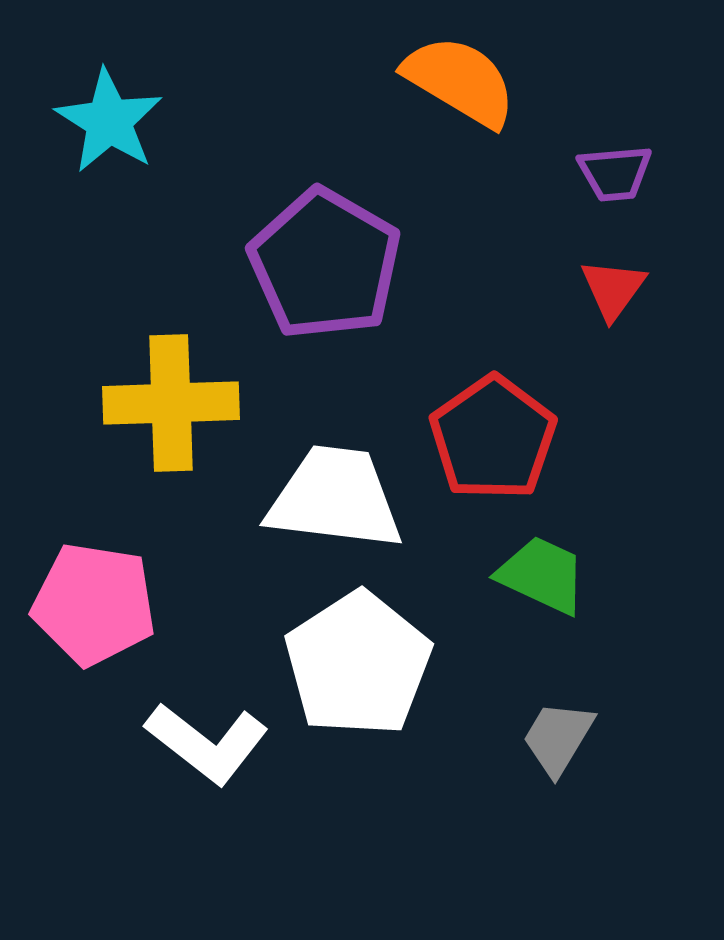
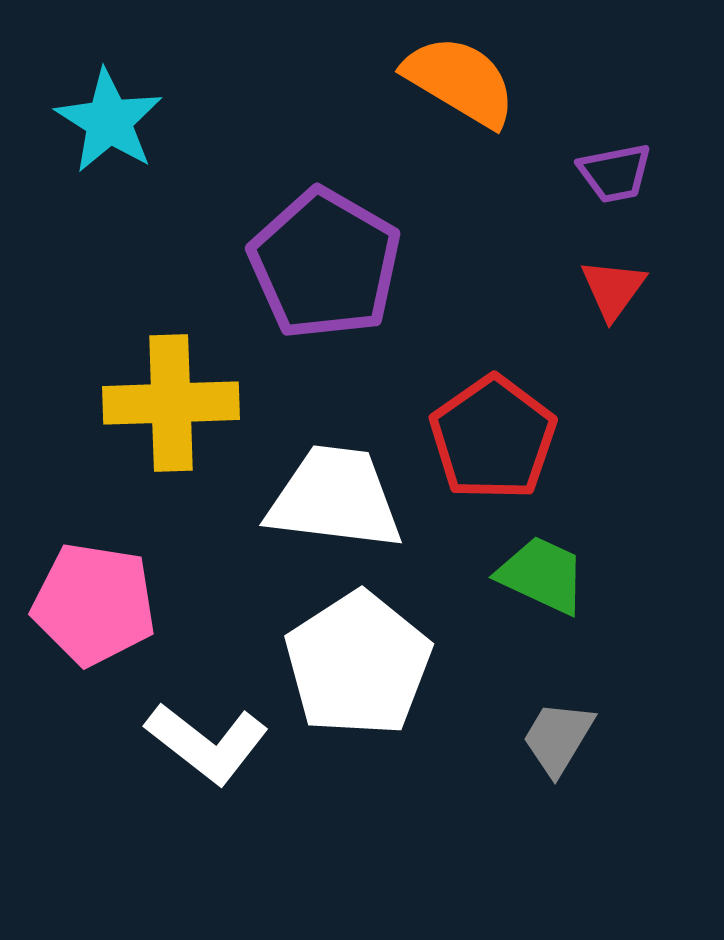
purple trapezoid: rotated 6 degrees counterclockwise
